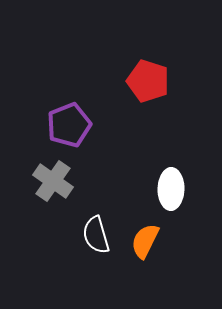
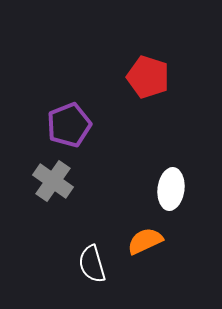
red pentagon: moved 4 px up
white ellipse: rotated 6 degrees clockwise
white semicircle: moved 4 px left, 29 px down
orange semicircle: rotated 39 degrees clockwise
